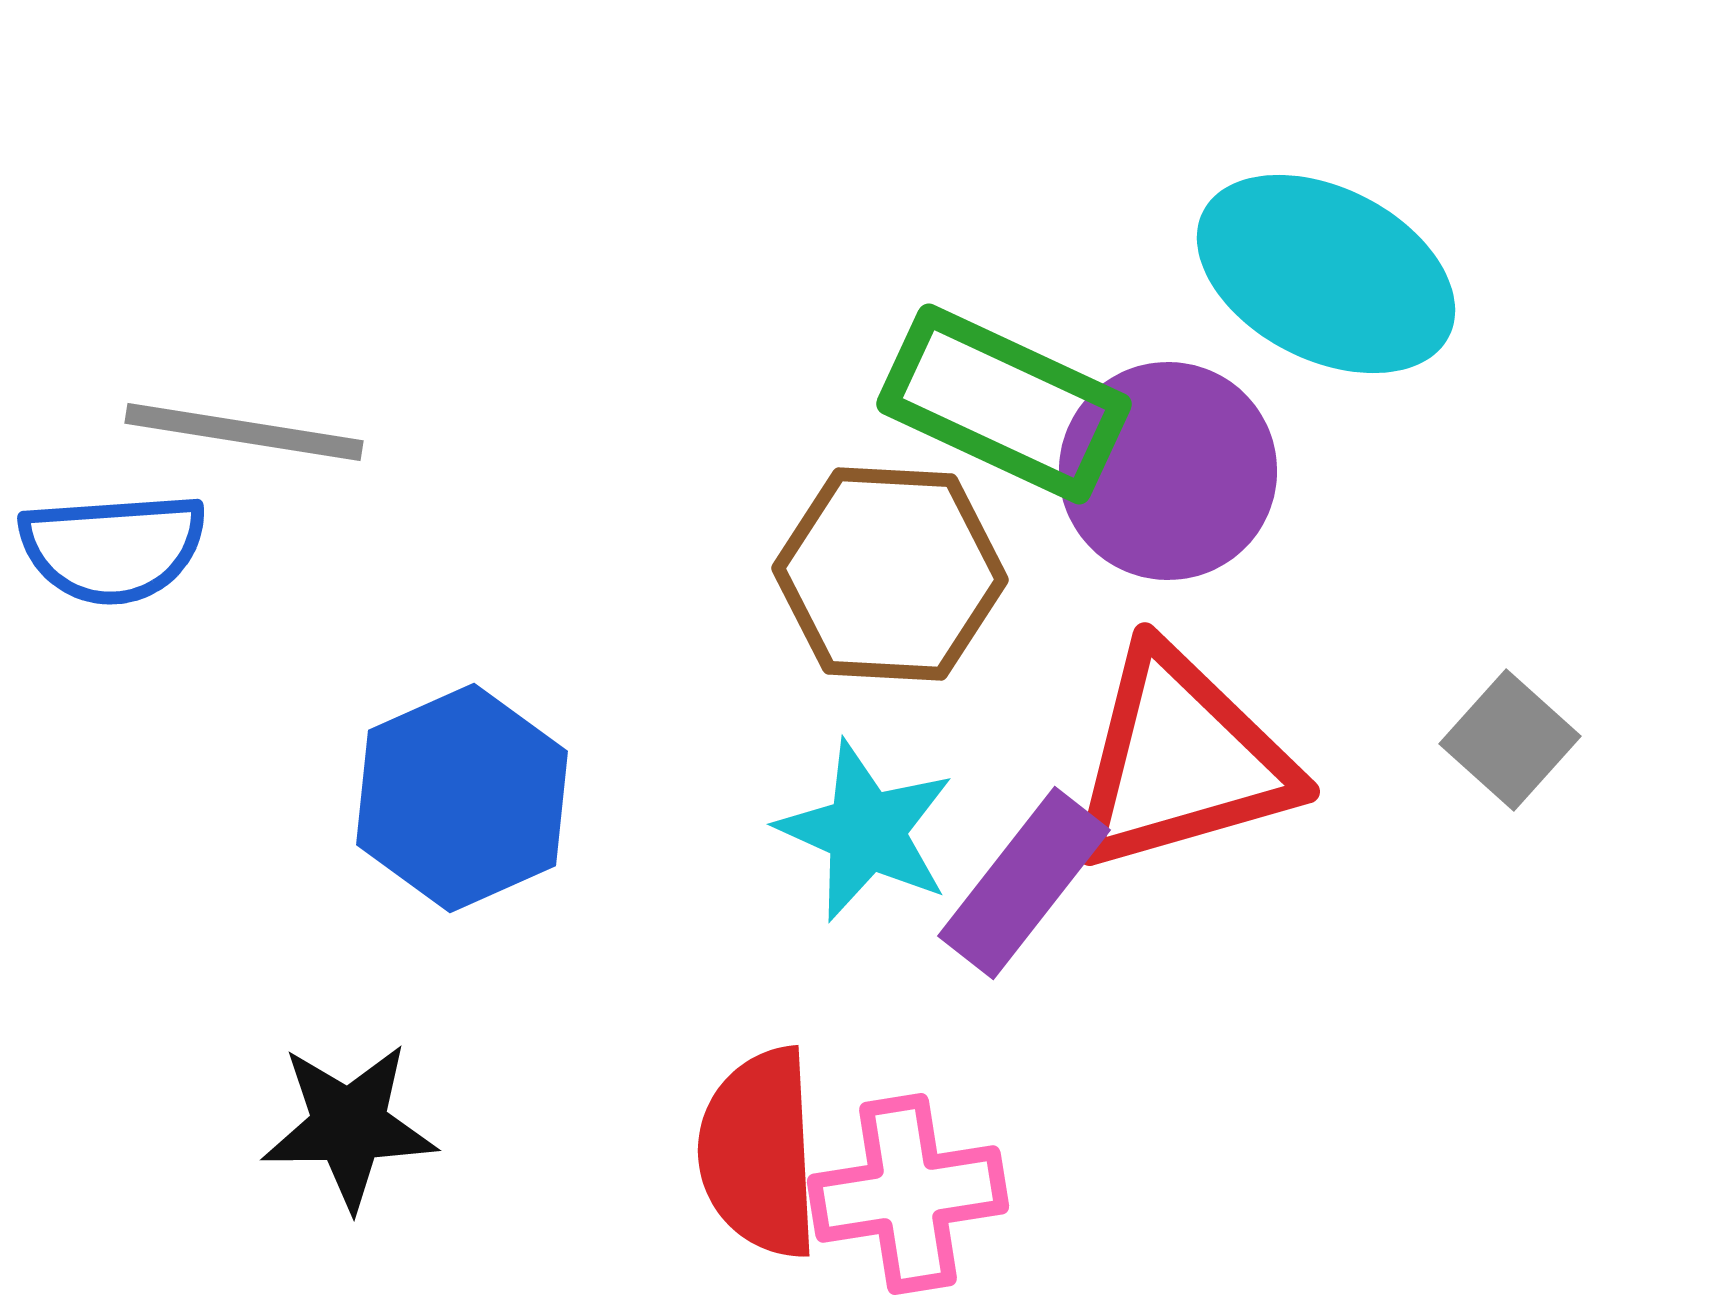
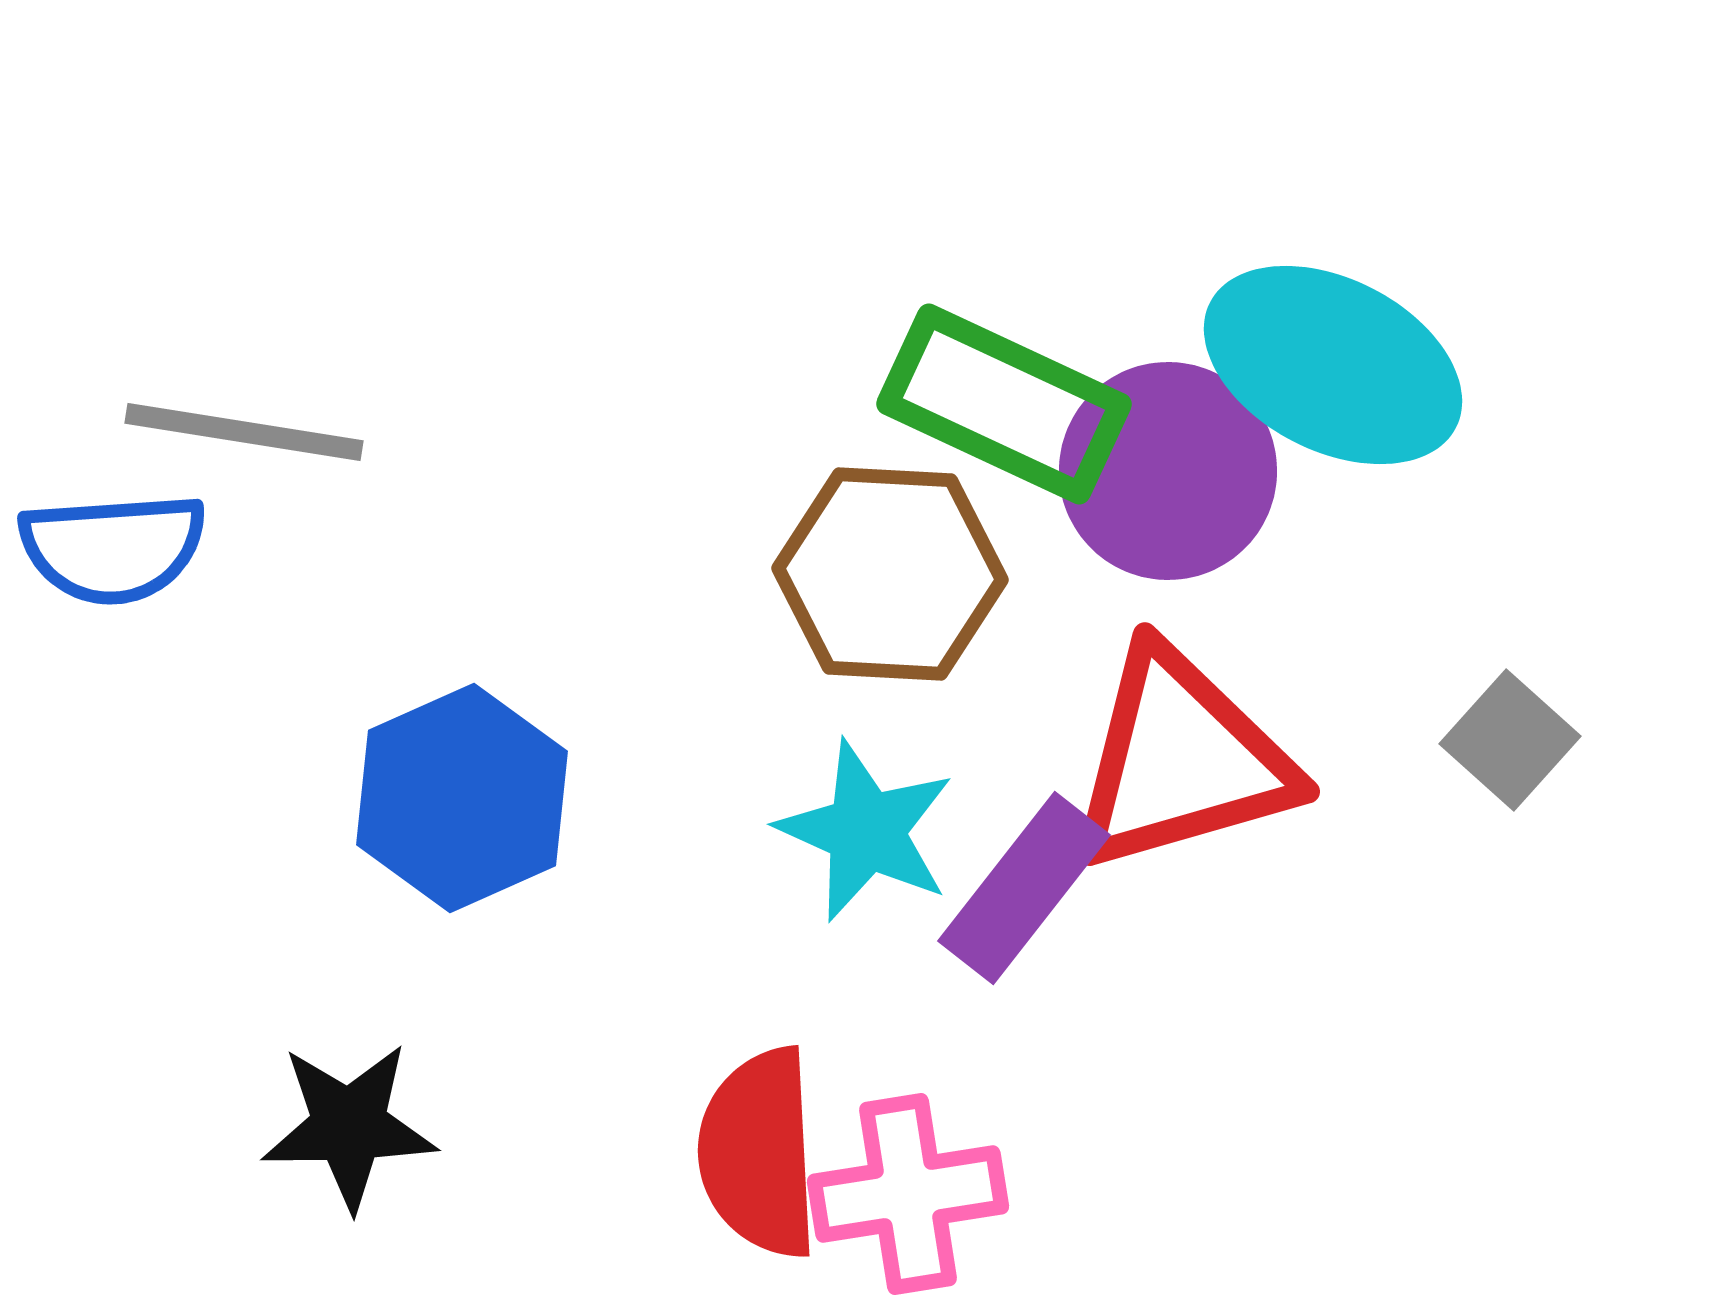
cyan ellipse: moved 7 px right, 91 px down
purple rectangle: moved 5 px down
